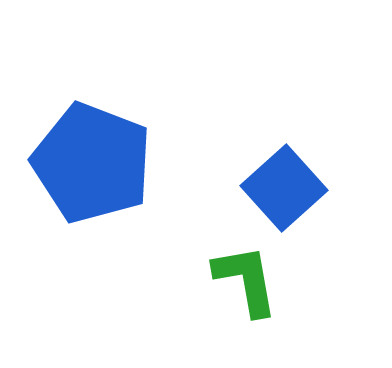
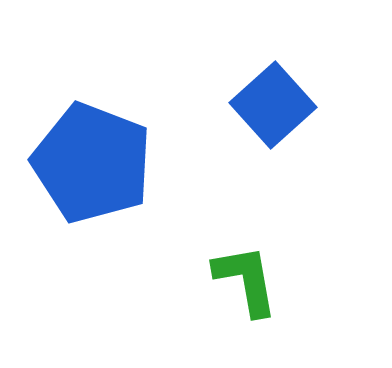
blue square: moved 11 px left, 83 px up
